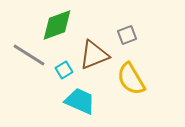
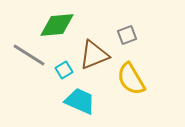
green diamond: rotated 15 degrees clockwise
